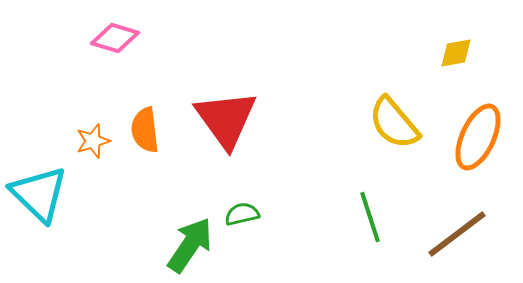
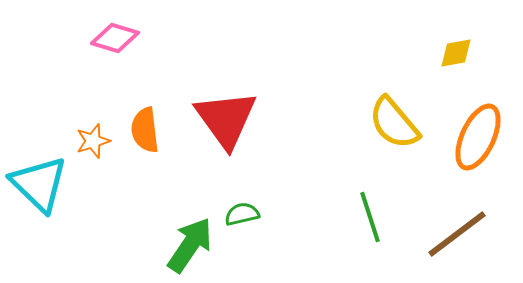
cyan triangle: moved 10 px up
